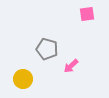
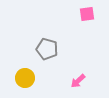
pink arrow: moved 7 px right, 15 px down
yellow circle: moved 2 px right, 1 px up
